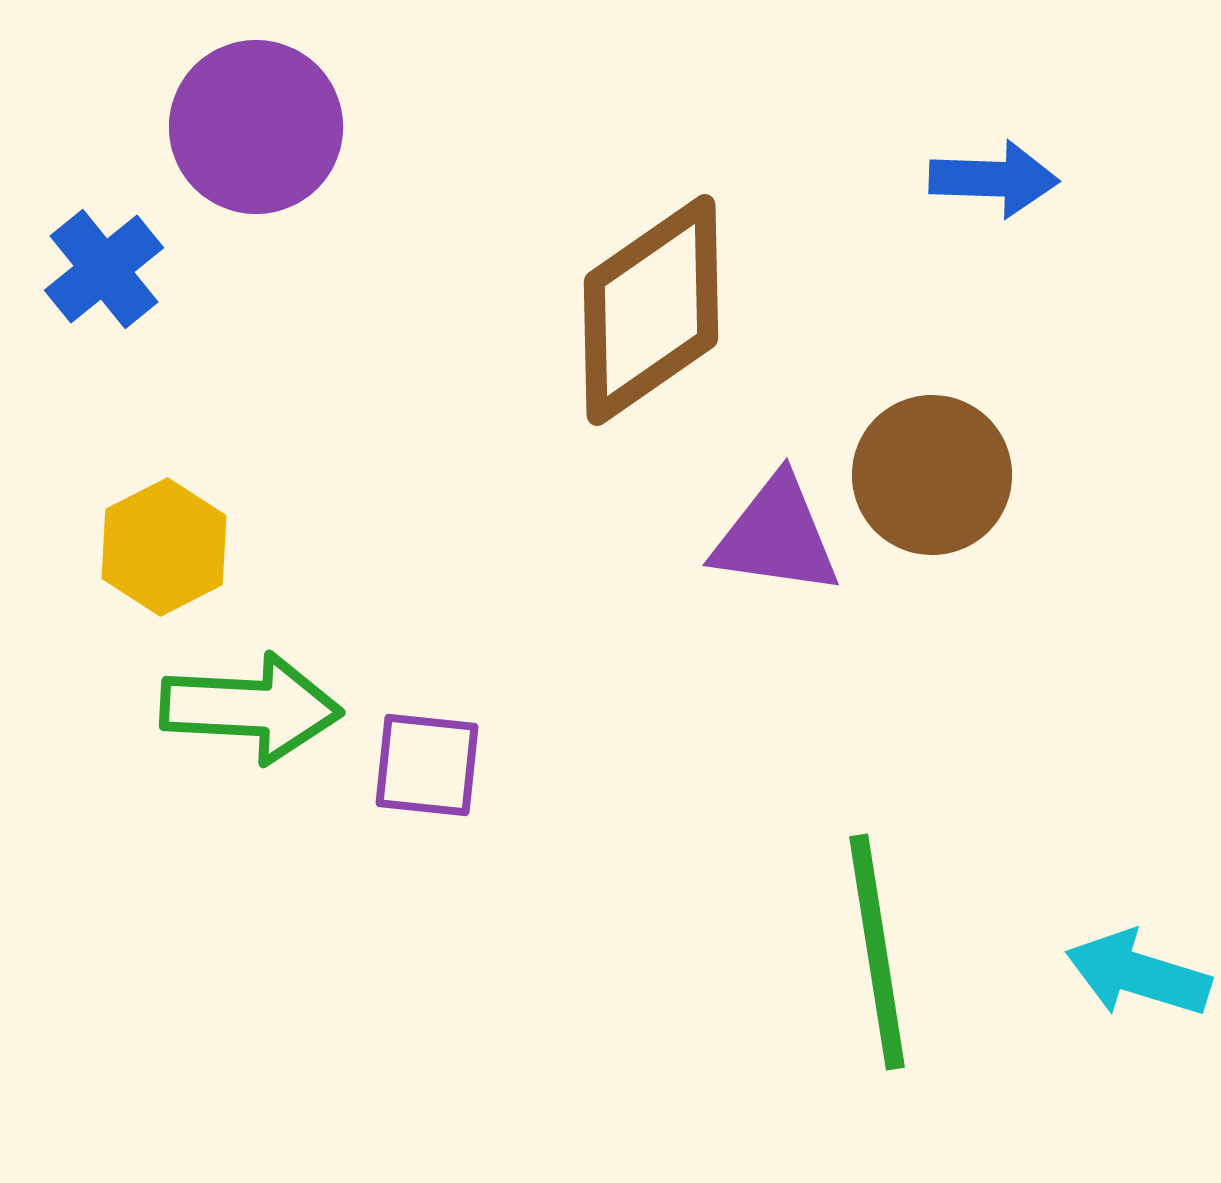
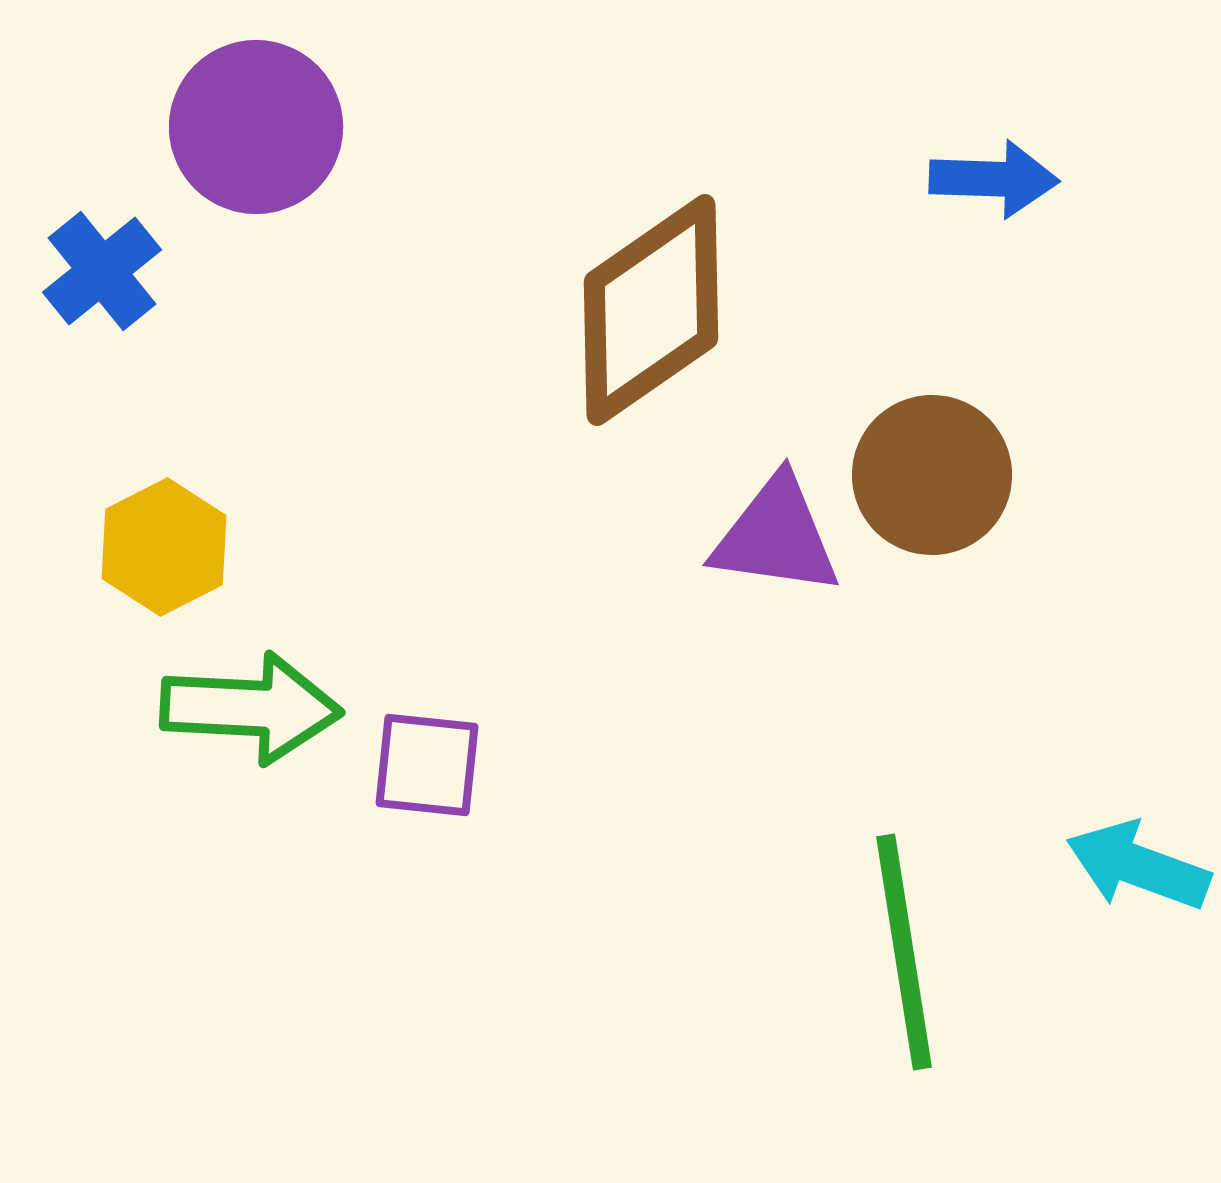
blue cross: moved 2 px left, 2 px down
green line: moved 27 px right
cyan arrow: moved 108 px up; rotated 3 degrees clockwise
